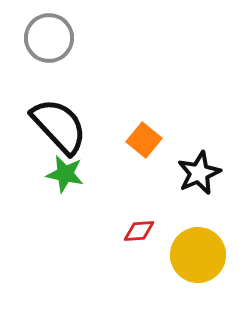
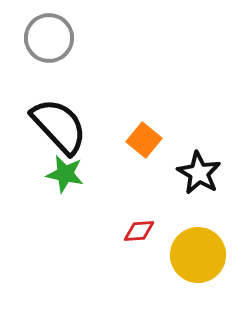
black star: rotated 18 degrees counterclockwise
